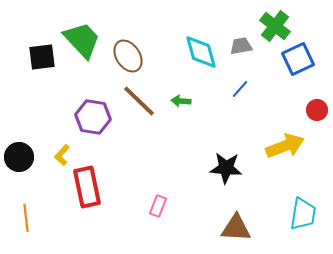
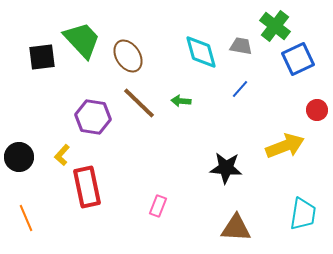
gray trapezoid: rotated 20 degrees clockwise
brown line: moved 2 px down
orange line: rotated 16 degrees counterclockwise
